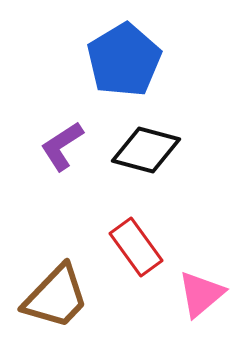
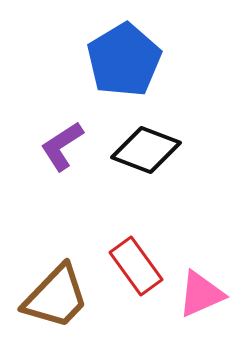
black diamond: rotated 6 degrees clockwise
red rectangle: moved 19 px down
pink triangle: rotated 16 degrees clockwise
